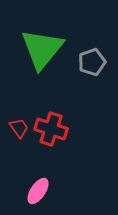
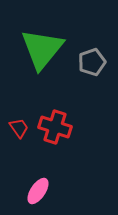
red cross: moved 4 px right, 2 px up
